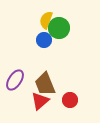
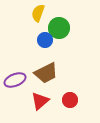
yellow semicircle: moved 8 px left, 7 px up
blue circle: moved 1 px right
purple ellipse: rotated 35 degrees clockwise
brown trapezoid: moved 1 px right, 11 px up; rotated 95 degrees counterclockwise
